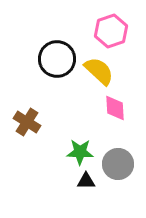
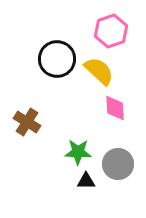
green star: moved 2 px left
